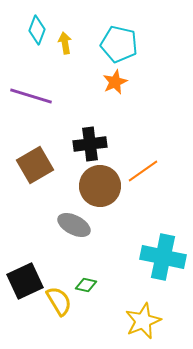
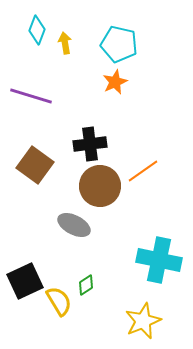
brown square: rotated 24 degrees counterclockwise
cyan cross: moved 4 px left, 3 px down
green diamond: rotated 45 degrees counterclockwise
